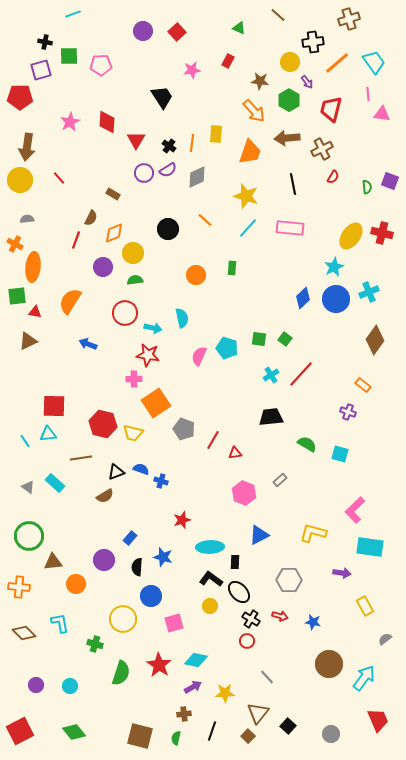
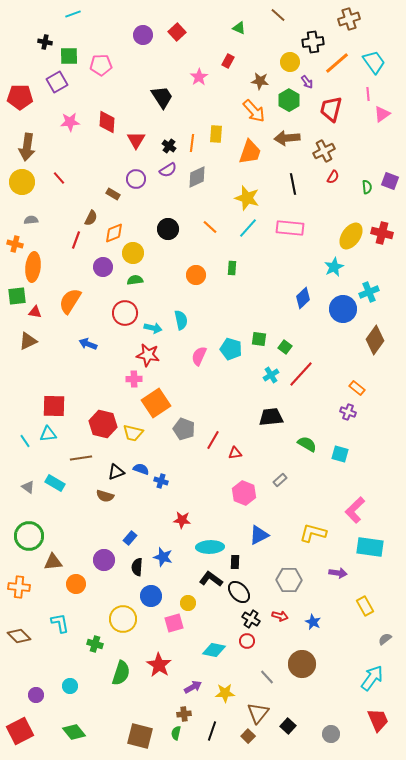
purple circle at (143, 31): moved 4 px down
purple square at (41, 70): moved 16 px right, 12 px down; rotated 15 degrees counterclockwise
pink star at (192, 70): moved 7 px right, 7 px down; rotated 24 degrees counterclockwise
pink triangle at (382, 114): rotated 42 degrees counterclockwise
pink star at (70, 122): rotated 24 degrees clockwise
brown cross at (322, 149): moved 2 px right, 2 px down
purple circle at (144, 173): moved 8 px left, 6 px down
yellow circle at (20, 180): moved 2 px right, 2 px down
yellow star at (246, 196): moved 1 px right, 2 px down
gray semicircle at (27, 219): moved 4 px right, 1 px down
orange line at (205, 220): moved 5 px right, 7 px down
orange cross at (15, 244): rotated 14 degrees counterclockwise
blue circle at (336, 299): moved 7 px right, 10 px down
cyan semicircle at (182, 318): moved 1 px left, 2 px down
green square at (285, 339): moved 8 px down
cyan pentagon at (227, 348): moved 4 px right, 1 px down
orange rectangle at (363, 385): moved 6 px left, 3 px down
cyan rectangle at (55, 483): rotated 12 degrees counterclockwise
brown semicircle at (105, 496): rotated 48 degrees clockwise
red star at (182, 520): rotated 24 degrees clockwise
purple arrow at (342, 573): moved 4 px left
yellow circle at (210, 606): moved 22 px left, 3 px up
blue star at (313, 622): rotated 14 degrees clockwise
brown diamond at (24, 633): moved 5 px left, 3 px down
cyan diamond at (196, 660): moved 18 px right, 10 px up
brown circle at (329, 664): moved 27 px left
cyan arrow at (364, 678): moved 8 px right
purple circle at (36, 685): moved 10 px down
green semicircle at (176, 738): moved 5 px up
